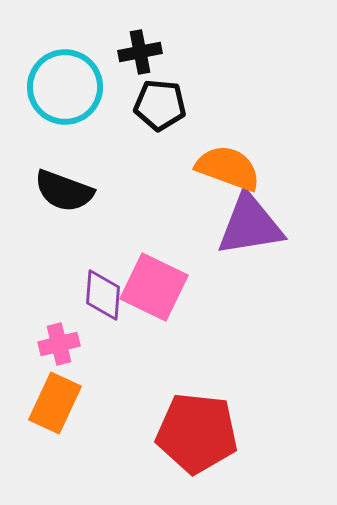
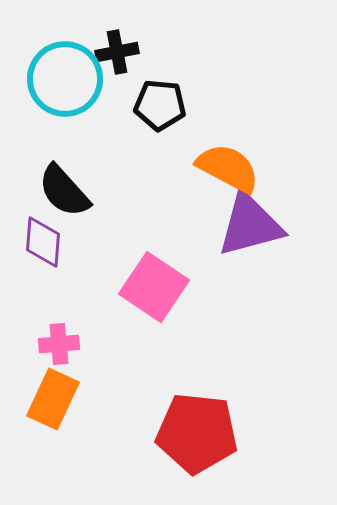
black cross: moved 23 px left
cyan circle: moved 8 px up
orange semicircle: rotated 8 degrees clockwise
black semicircle: rotated 28 degrees clockwise
purple triangle: rotated 6 degrees counterclockwise
pink square: rotated 8 degrees clockwise
purple diamond: moved 60 px left, 53 px up
pink cross: rotated 9 degrees clockwise
orange rectangle: moved 2 px left, 4 px up
